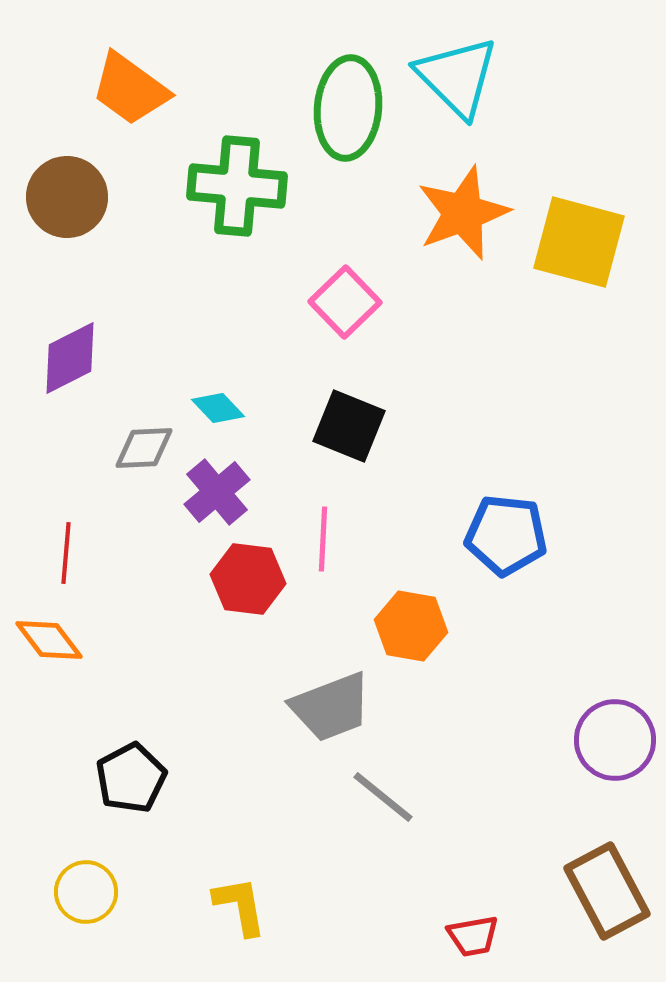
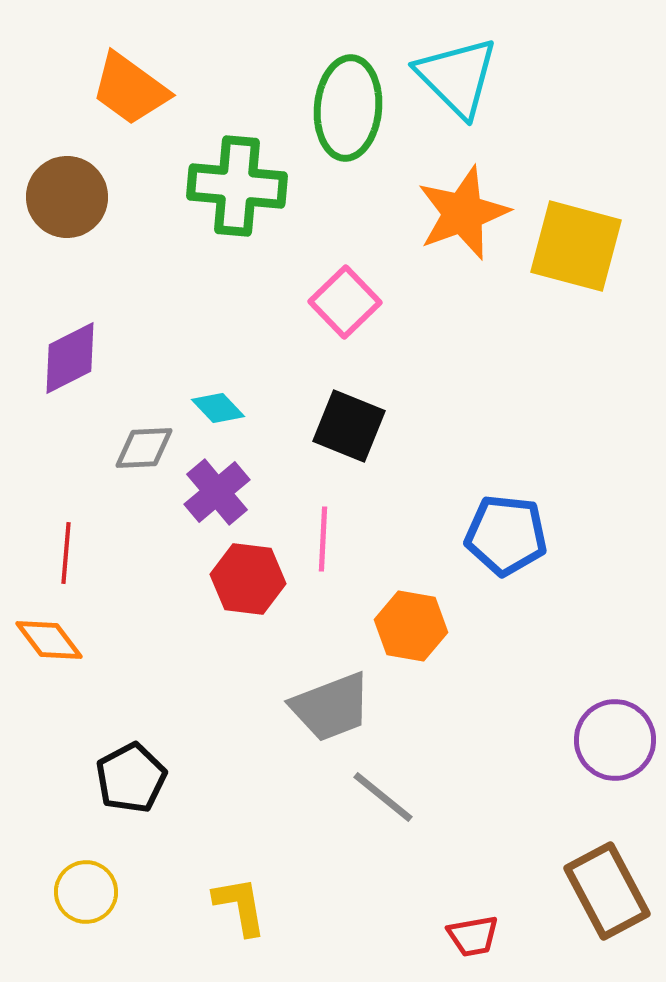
yellow square: moved 3 px left, 4 px down
